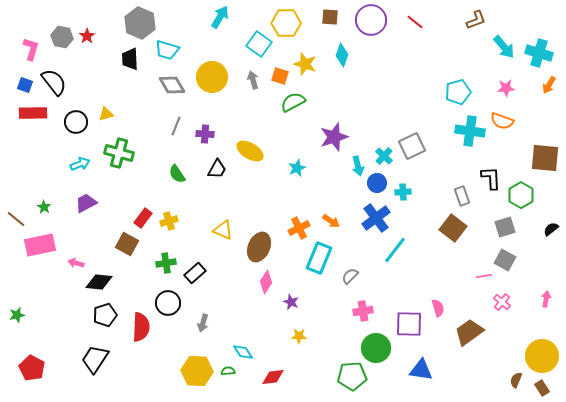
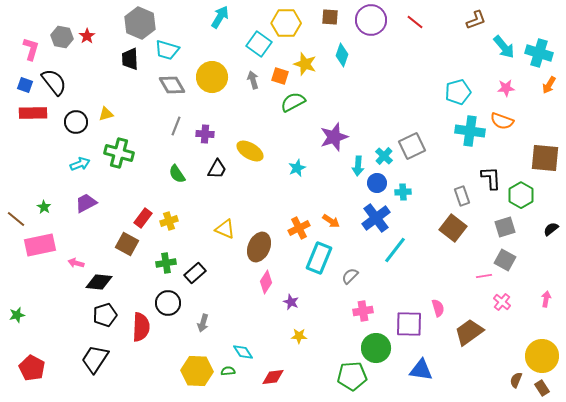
cyan arrow at (358, 166): rotated 18 degrees clockwise
yellow triangle at (223, 230): moved 2 px right, 1 px up
